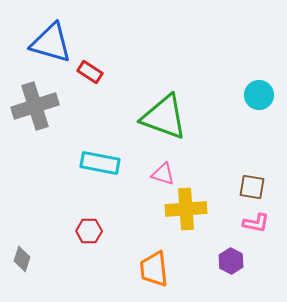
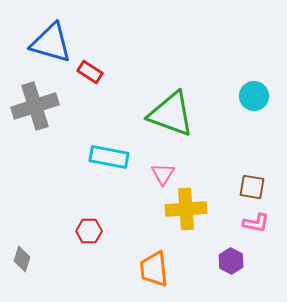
cyan circle: moved 5 px left, 1 px down
green triangle: moved 7 px right, 3 px up
cyan rectangle: moved 9 px right, 6 px up
pink triangle: rotated 45 degrees clockwise
